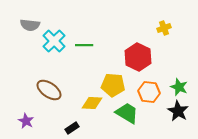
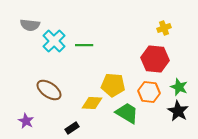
red hexagon: moved 17 px right, 2 px down; rotated 20 degrees counterclockwise
